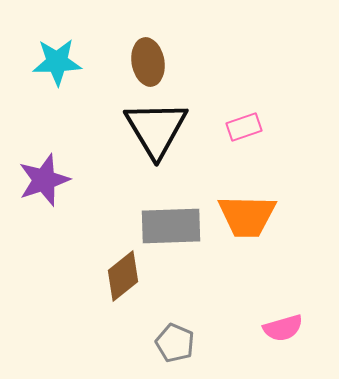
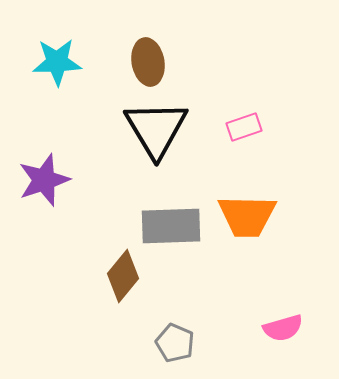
brown diamond: rotated 12 degrees counterclockwise
